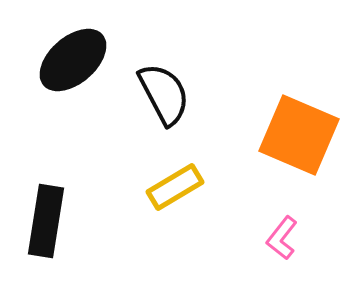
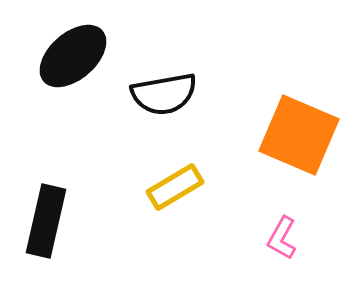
black ellipse: moved 4 px up
black semicircle: rotated 108 degrees clockwise
black rectangle: rotated 4 degrees clockwise
pink L-shape: rotated 9 degrees counterclockwise
